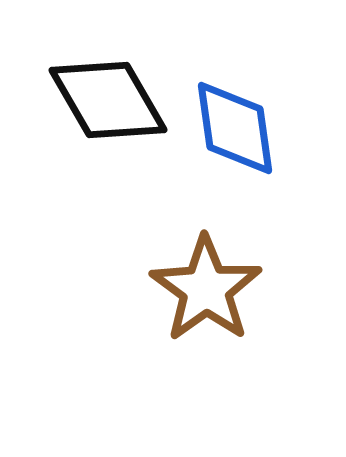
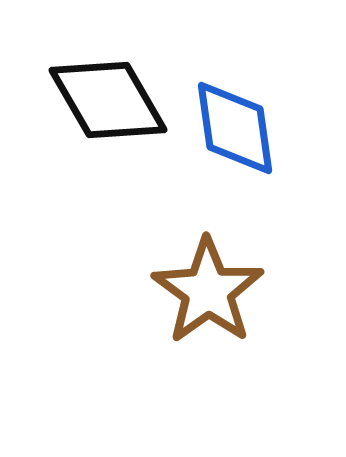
brown star: moved 2 px right, 2 px down
